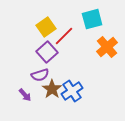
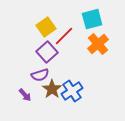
orange cross: moved 9 px left, 3 px up
